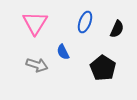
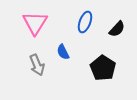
black semicircle: rotated 18 degrees clockwise
gray arrow: rotated 50 degrees clockwise
